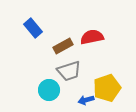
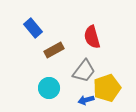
red semicircle: rotated 95 degrees counterclockwise
brown rectangle: moved 9 px left, 4 px down
gray trapezoid: moved 15 px right; rotated 35 degrees counterclockwise
cyan circle: moved 2 px up
